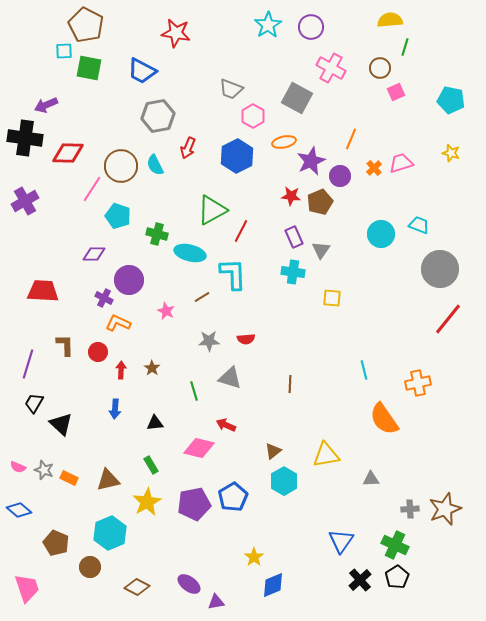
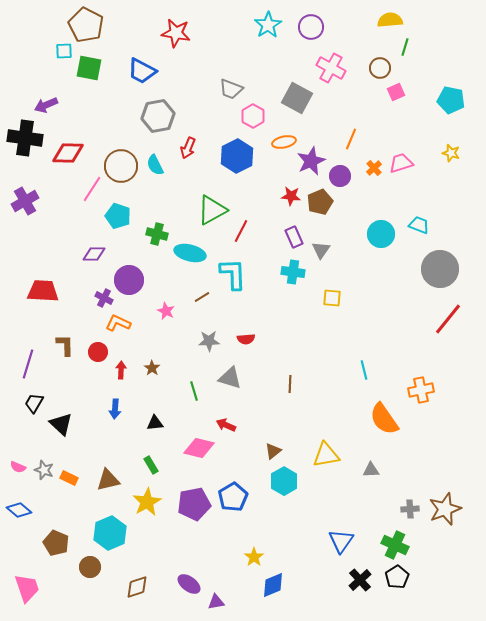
orange cross at (418, 383): moved 3 px right, 7 px down
gray triangle at (371, 479): moved 9 px up
brown diamond at (137, 587): rotated 45 degrees counterclockwise
